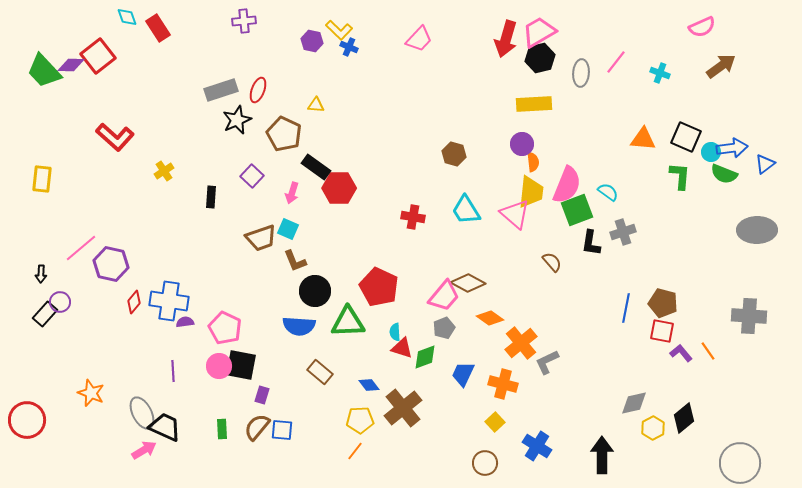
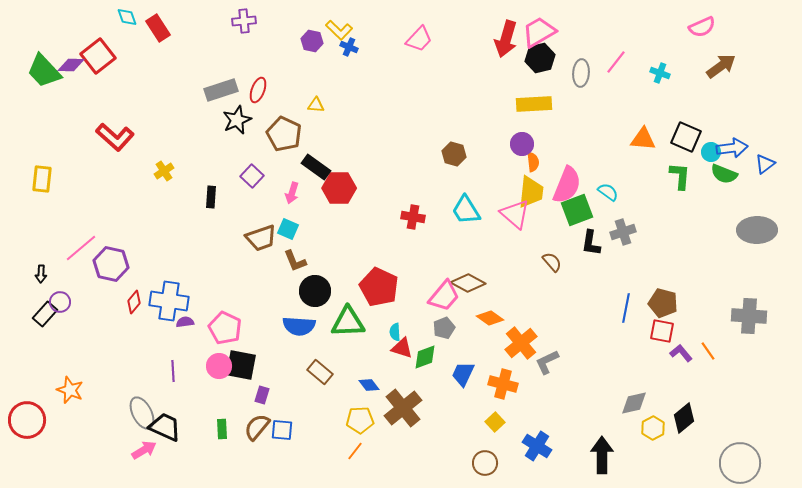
orange star at (91, 393): moved 21 px left, 3 px up
